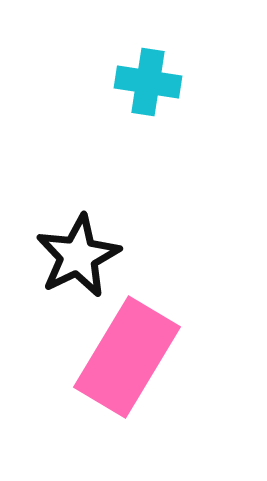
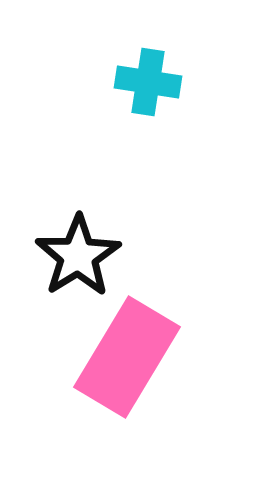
black star: rotated 6 degrees counterclockwise
